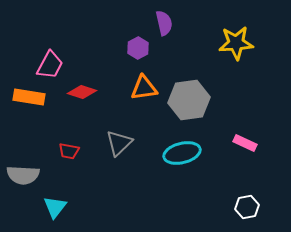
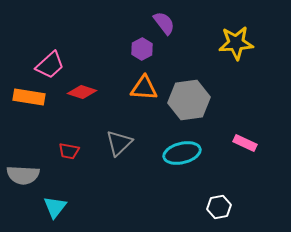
purple semicircle: rotated 25 degrees counterclockwise
purple hexagon: moved 4 px right, 1 px down
pink trapezoid: rotated 20 degrees clockwise
orange triangle: rotated 12 degrees clockwise
white hexagon: moved 28 px left
